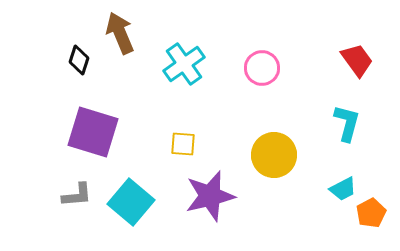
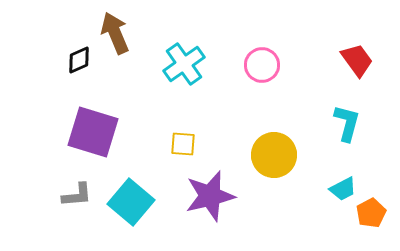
brown arrow: moved 5 px left
black diamond: rotated 48 degrees clockwise
pink circle: moved 3 px up
